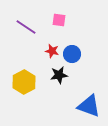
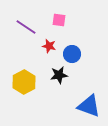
red star: moved 3 px left, 5 px up
